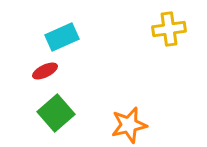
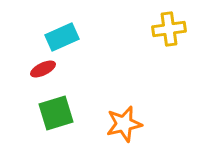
red ellipse: moved 2 px left, 2 px up
green square: rotated 24 degrees clockwise
orange star: moved 5 px left, 1 px up
